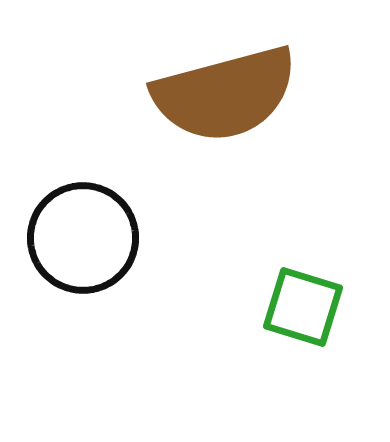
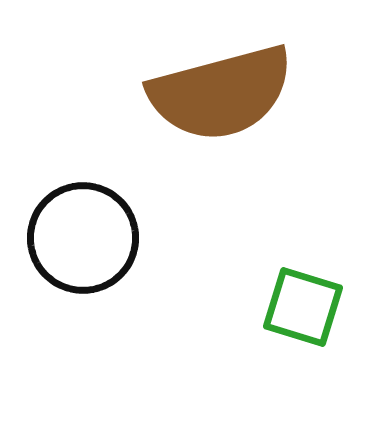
brown semicircle: moved 4 px left, 1 px up
